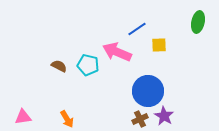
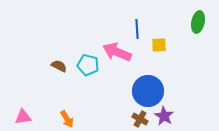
blue line: rotated 60 degrees counterclockwise
brown cross: rotated 35 degrees counterclockwise
